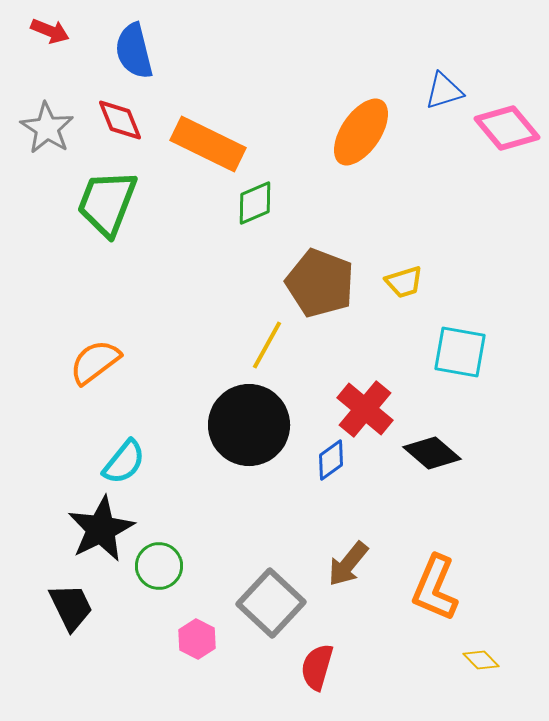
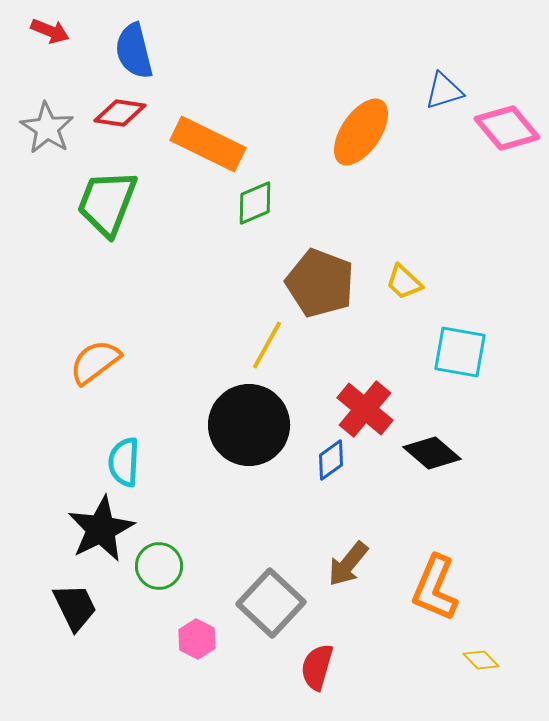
red diamond: moved 7 px up; rotated 60 degrees counterclockwise
yellow trapezoid: rotated 60 degrees clockwise
cyan semicircle: rotated 144 degrees clockwise
black trapezoid: moved 4 px right
